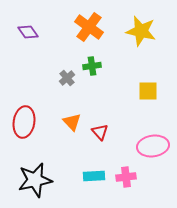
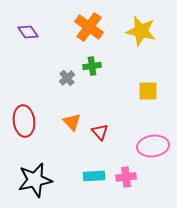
red ellipse: moved 1 px up; rotated 16 degrees counterclockwise
